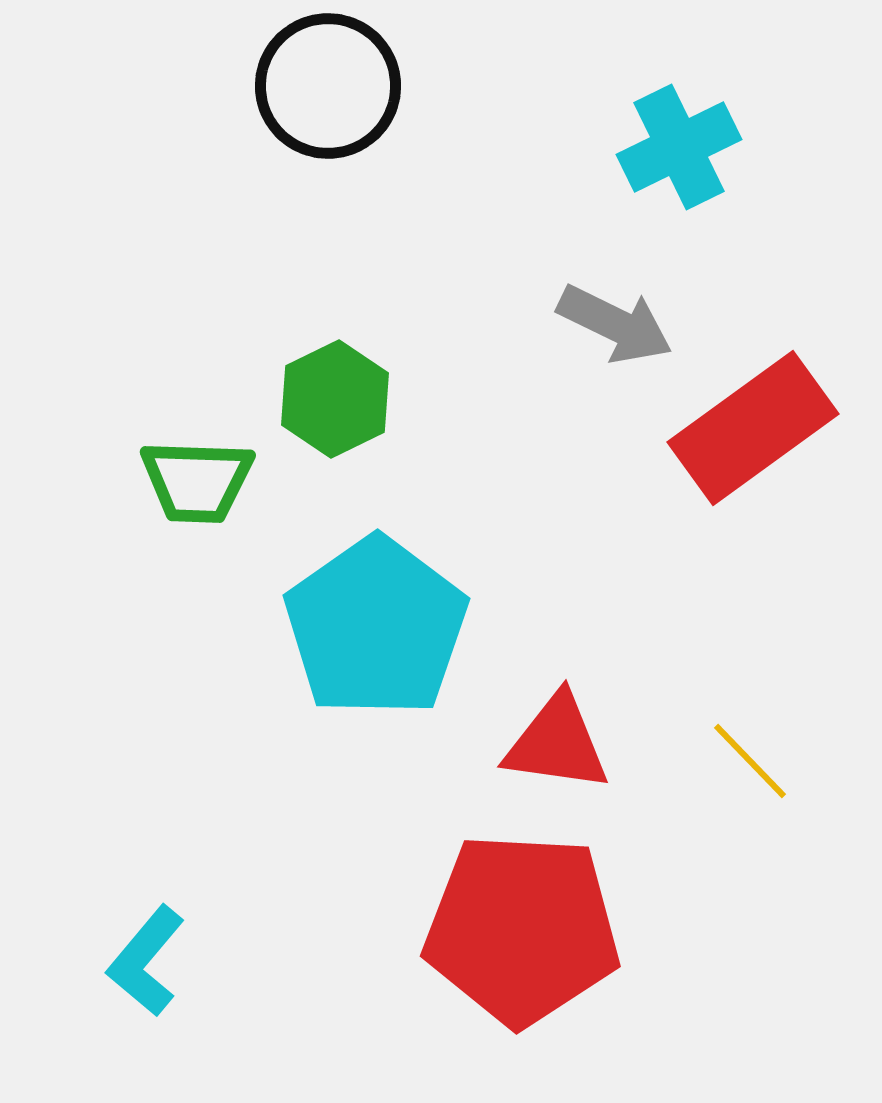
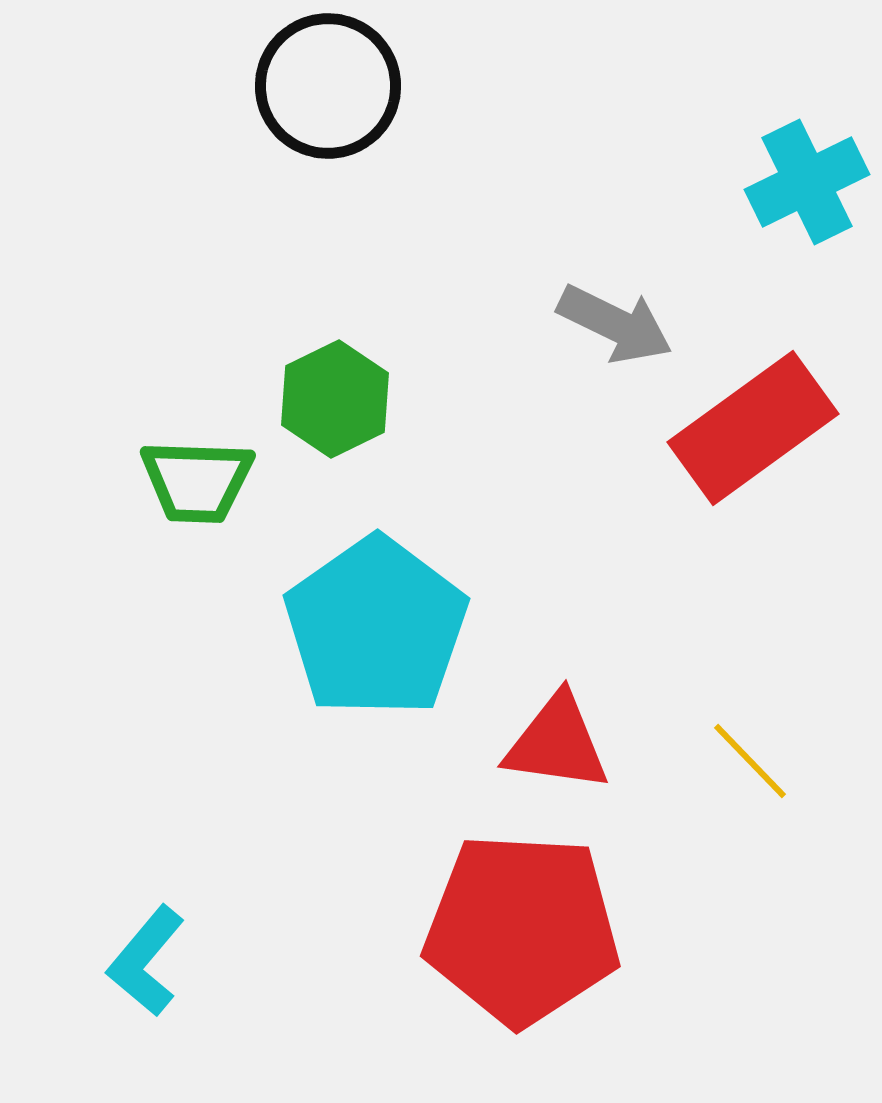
cyan cross: moved 128 px right, 35 px down
